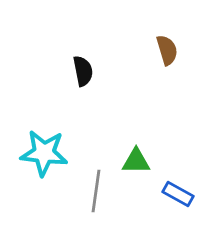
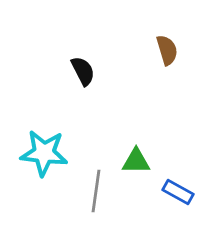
black semicircle: rotated 16 degrees counterclockwise
blue rectangle: moved 2 px up
